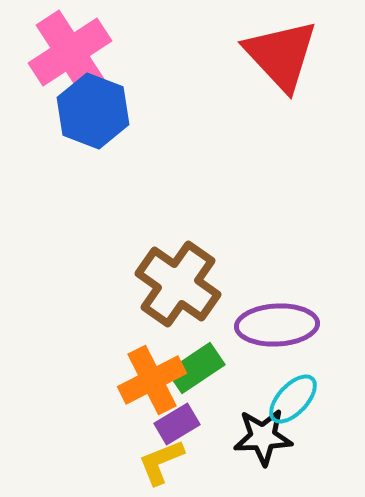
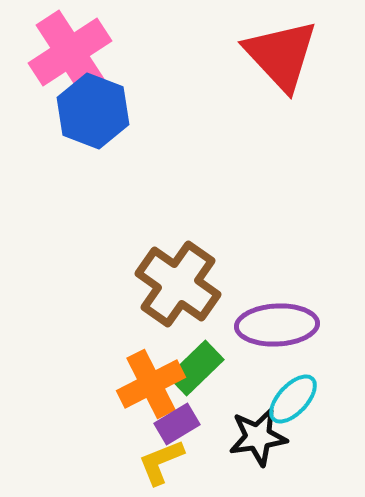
green rectangle: rotated 10 degrees counterclockwise
orange cross: moved 1 px left, 4 px down
black star: moved 5 px left; rotated 6 degrees counterclockwise
